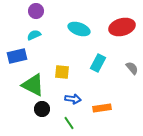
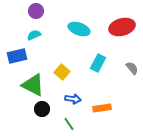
yellow square: rotated 35 degrees clockwise
green line: moved 1 px down
